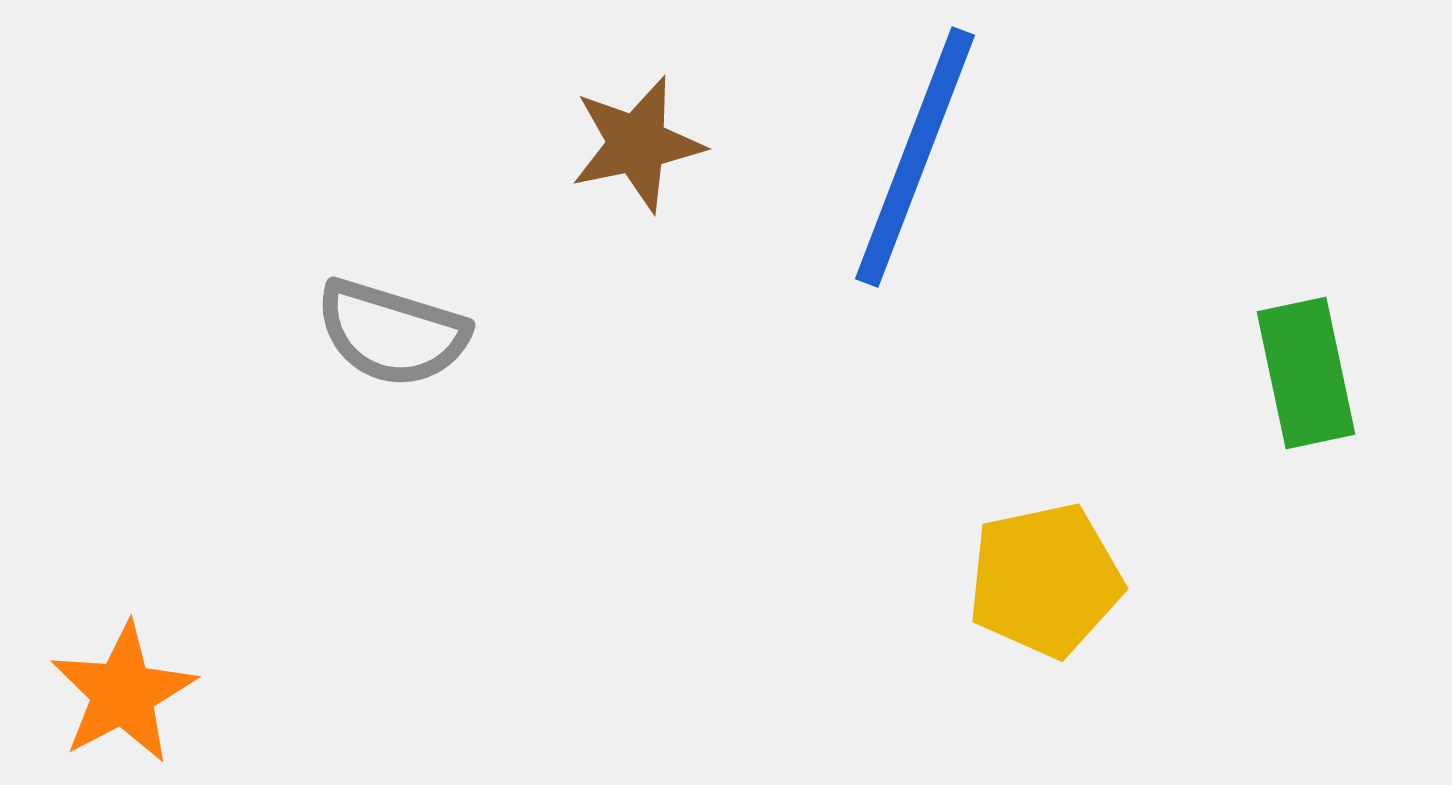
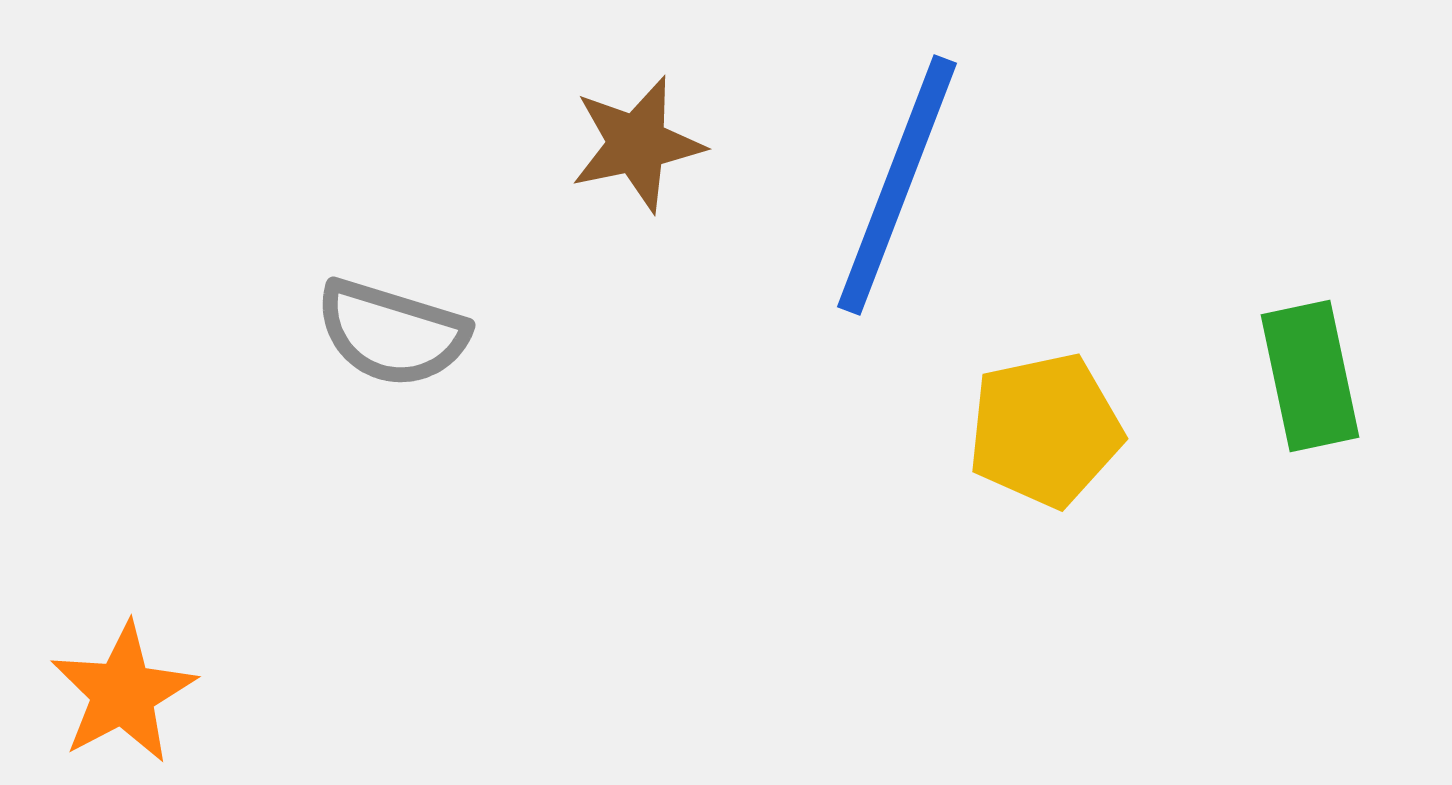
blue line: moved 18 px left, 28 px down
green rectangle: moved 4 px right, 3 px down
yellow pentagon: moved 150 px up
